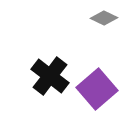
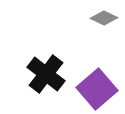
black cross: moved 4 px left, 2 px up
